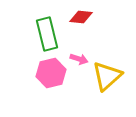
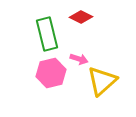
red diamond: rotated 20 degrees clockwise
yellow triangle: moved 5 px left, 5 px down
